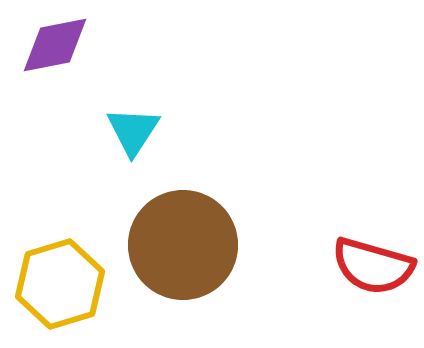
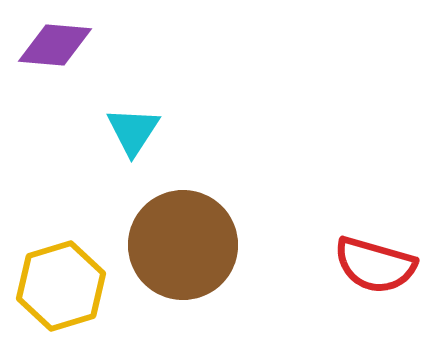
purple diamond: rotated 16 degrees clockwise
red semicircle: moved 2 px right, 1 px up
yellow hexagon: moved 1 px right, 2 px down
